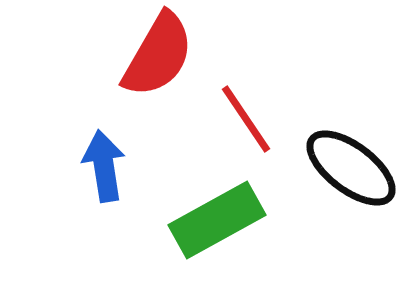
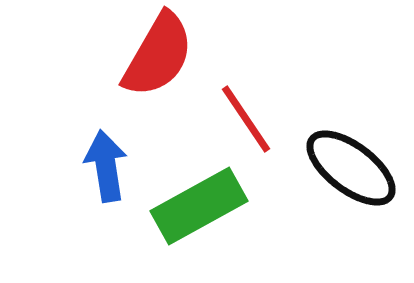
blue arrow: moved 2 px right
green rectangle: moved 18 px left, 14 px up
